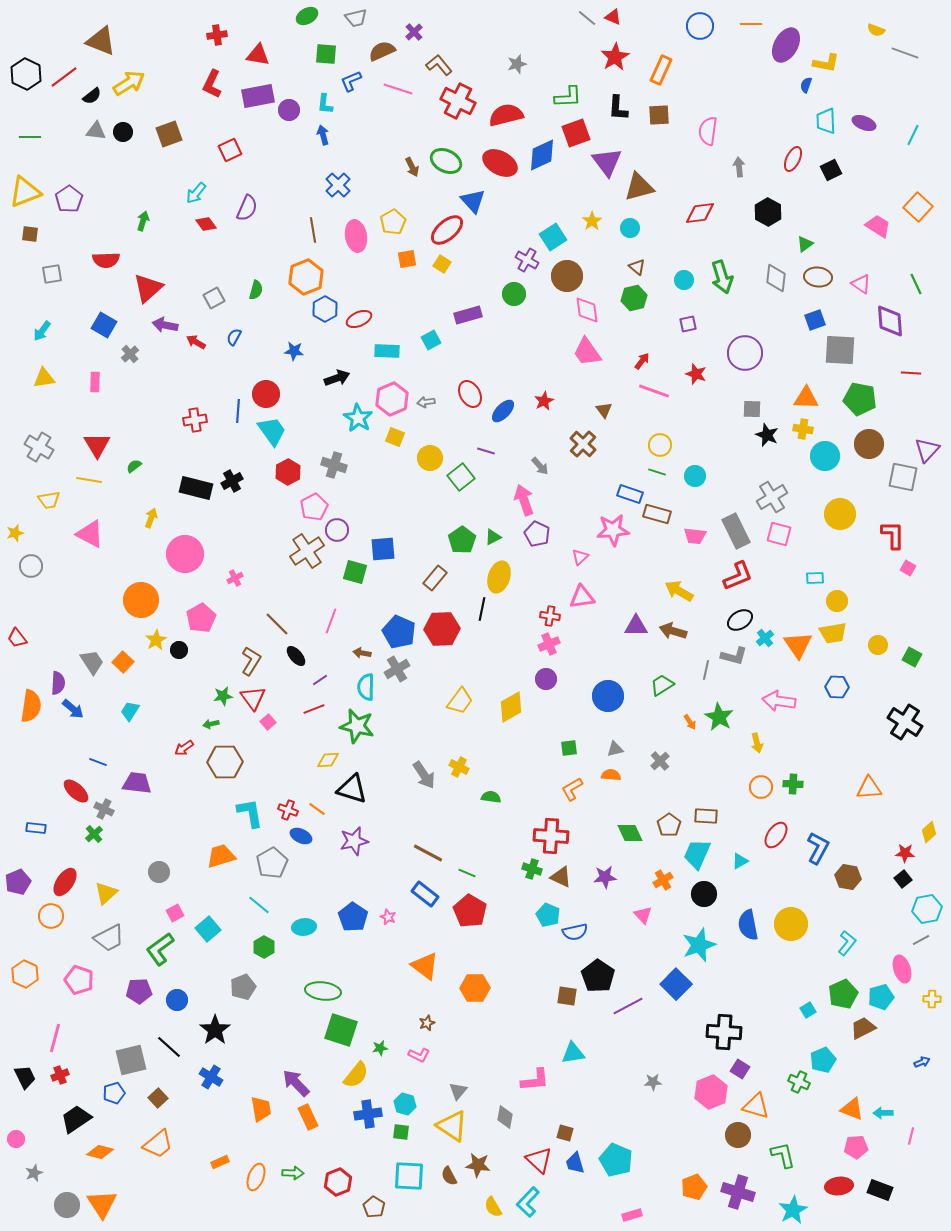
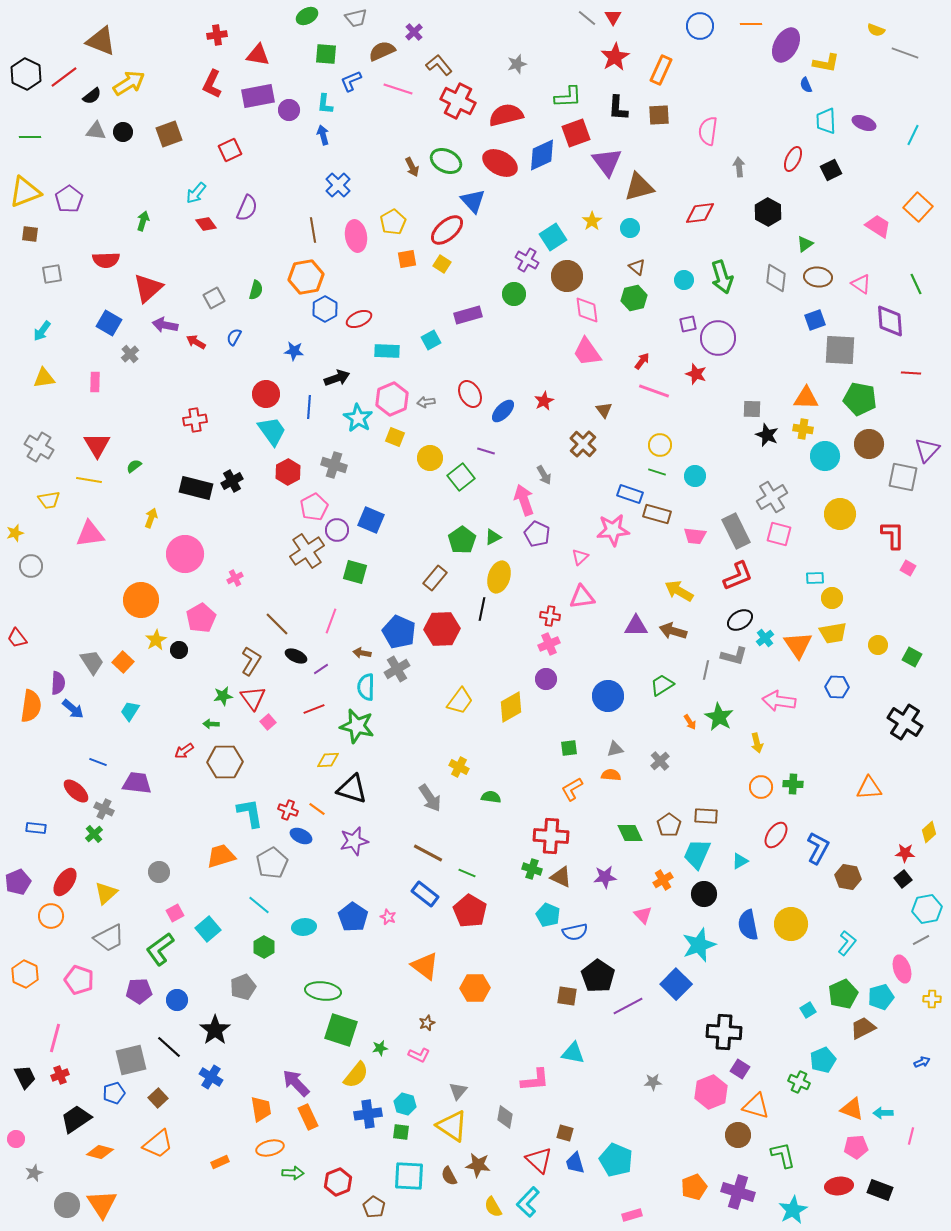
red triangle at (613, 17): rotated 36 degrees clockwise
blue semicircle at (806, 85): rotated 42 degrees counterclockwise
orange hexagon at (306, 277): rotated 12 degrees clockwise
blue square at (104, 325): moved 5 px right, 2 px up
purple circle at (745, 353): moved 27 px left, 15 px up
blue line at (238, 411): moved 71 px right, 4 px up
gray arrow at (540, 466): moved 4 px right, 9 px down; rotated 12 degrees clockwise
pink triangle at (90, 534): rotated 36 degrees counterclockwise
blue square at (383, 549): moved 12 px left, 29 px up; rotated 28 degrees clockwise
yellow circle at (837, 601): moved 5 px left, 3 px up
black ellipse at (296, 656): rotated 25 degrees counterclockwise
purple line at (320, 680): moved 1 px right, 11 px up
green arrow at (211, 724): rotated 14 degrees clockwise
red arrow at (184, 748): moved 3 px down
gray arrow at (424, 775): moved 6 px right, 23 px down
cyan triangle at (573, 1053): rotated 20 degrees clockwise
orange ellipse at (256, 1177): moved 14 px right, 29 px up; rotated 56 degrees clockwise
